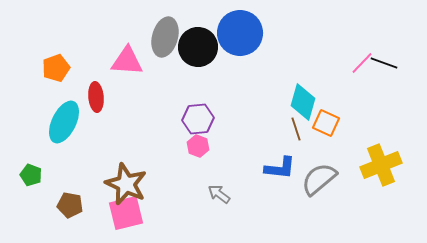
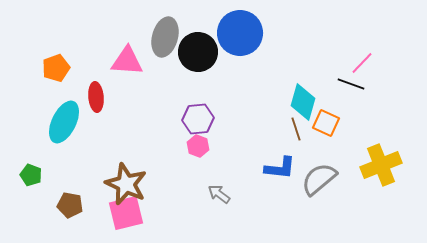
black circle: moved 5 px down
black line: moved 33 px left, 21 px down
